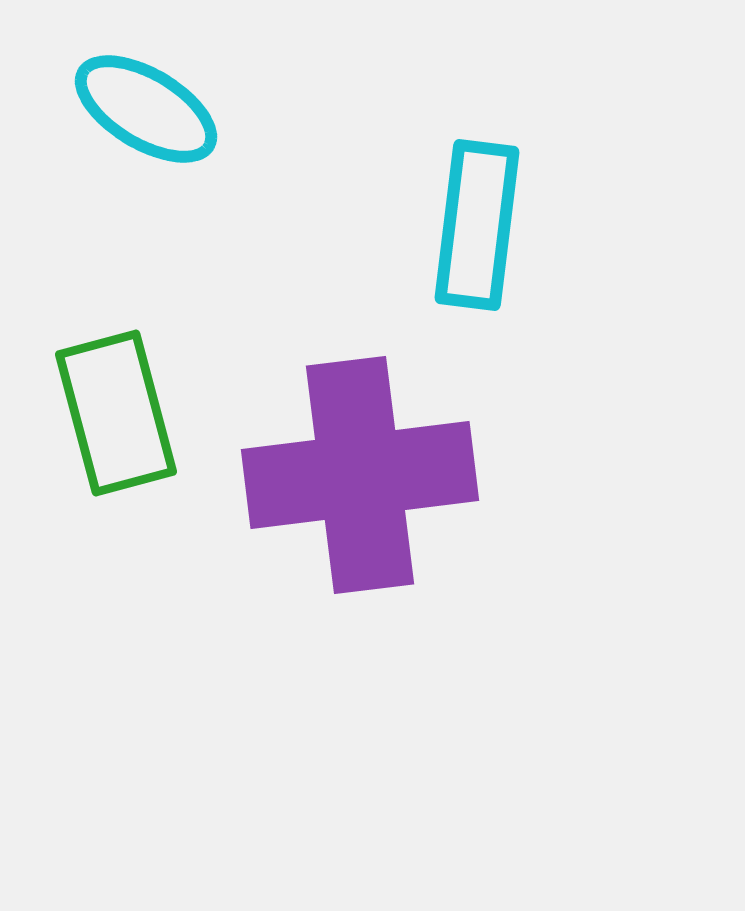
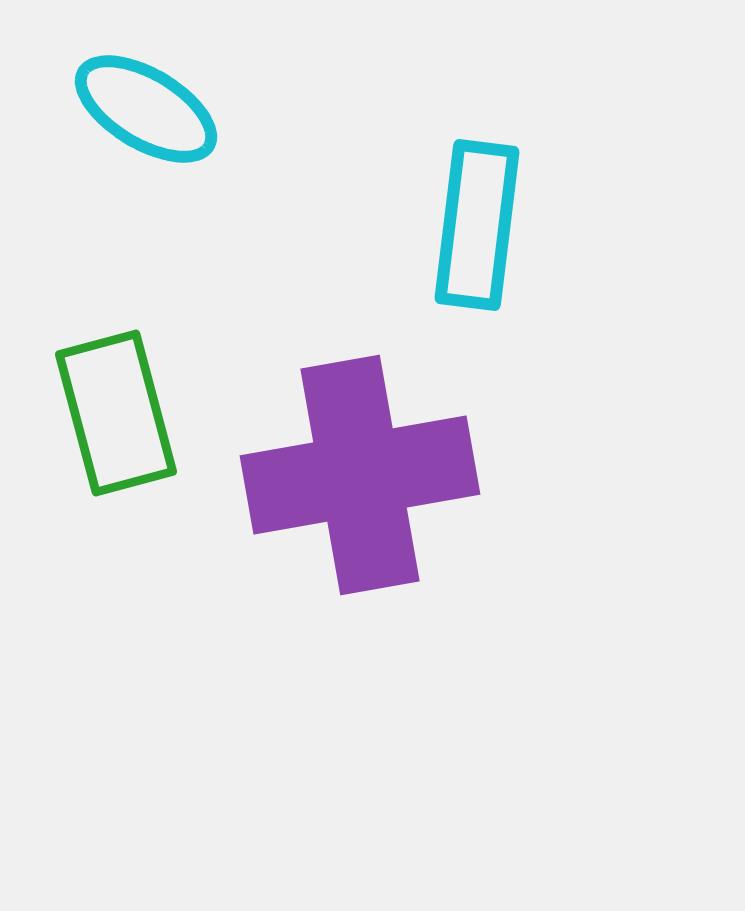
purple cross: rotated 3 degrees counterclockwise
